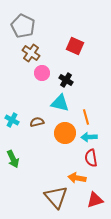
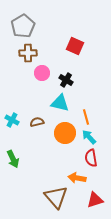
gray pentagon: rotated 15 degrees clockwise
brown cross: moved 3 px left; rotated 36 degrees counterclockwise
cyan arrow: rotated 49 degrees clockwise
